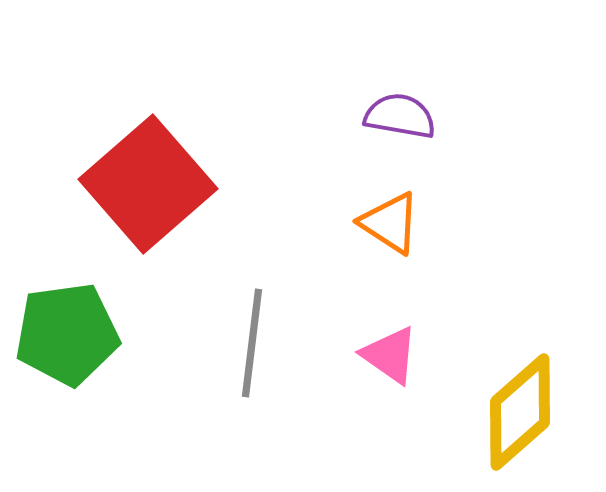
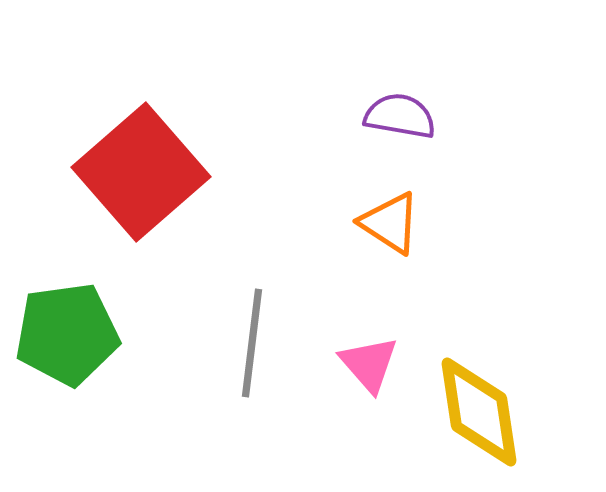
red square: moved 7 px left, 12 px up
pink triangle: moved 21 px left, 9 px down; rotated 14 degrees clockwise
yellow diamond: moved 41 px left; rotated 57 degrees counterclockwise
